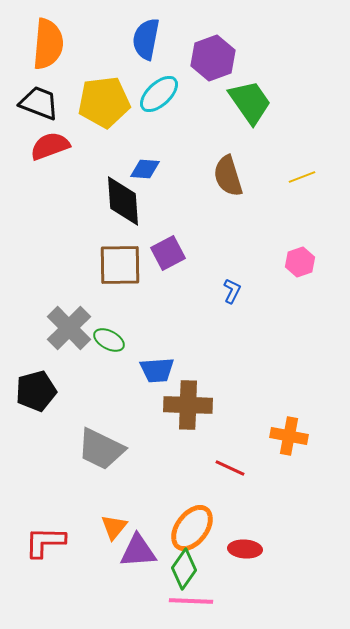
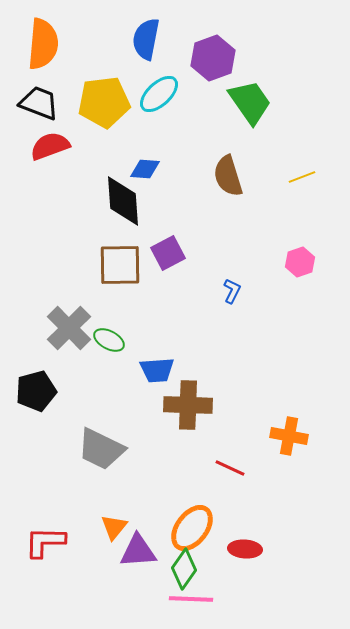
orange semicircle: moved 5 px left
pink line: moved 2 px up
